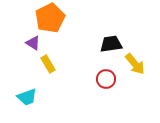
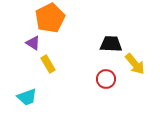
black trapezoid: rotated 10 degrees clockwise
